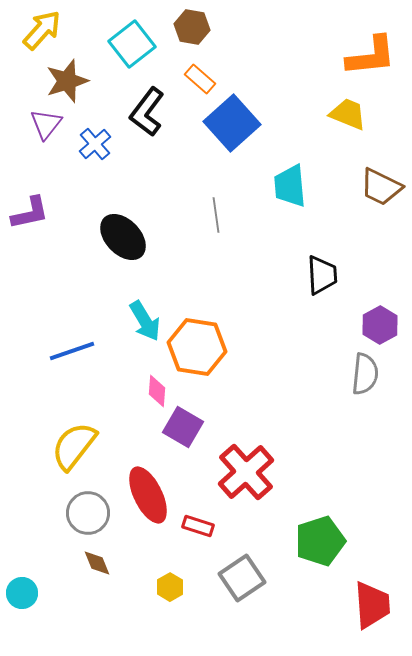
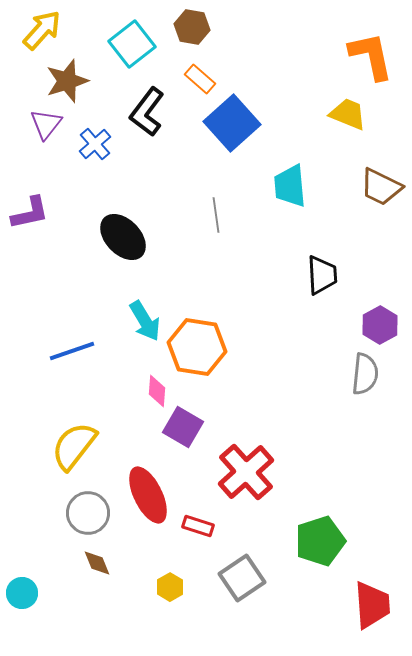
orange L-shape: rotated 96 degrees counterclockwise
